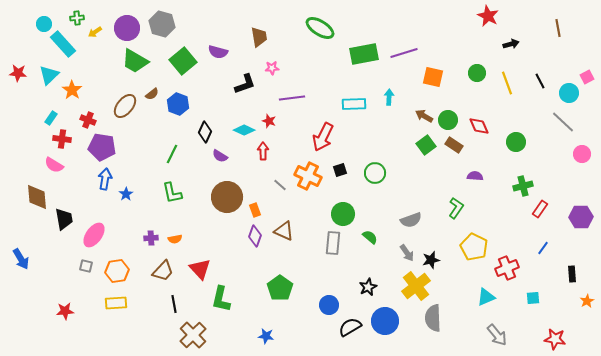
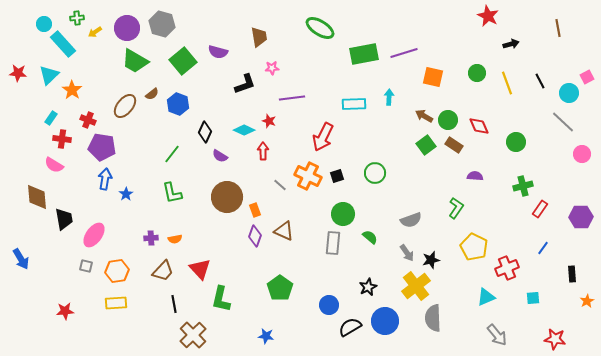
green line at (172, 154): rotated 12 degrees clockwise
black square at (340, 170): moved 3 px left, 6 px down
